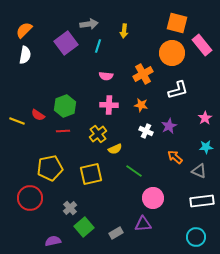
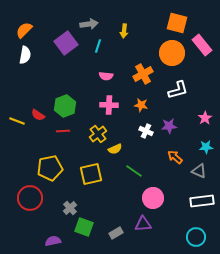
purple star: rotated 21 degrees clockwise
green square: rotated 30 degrees counterclockwise
